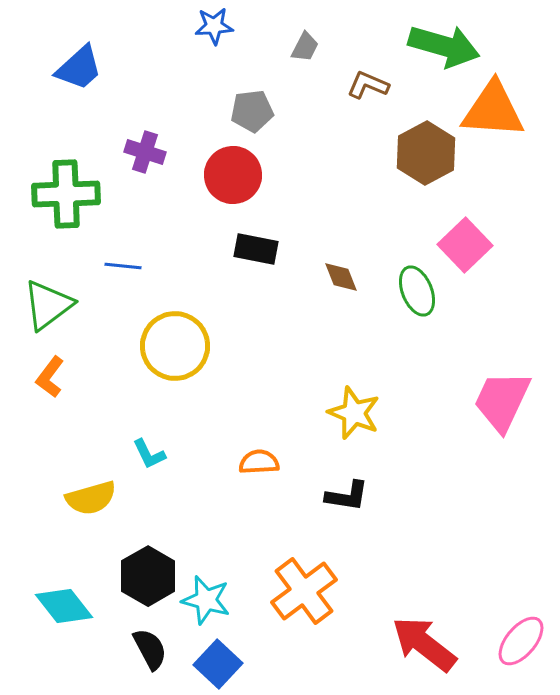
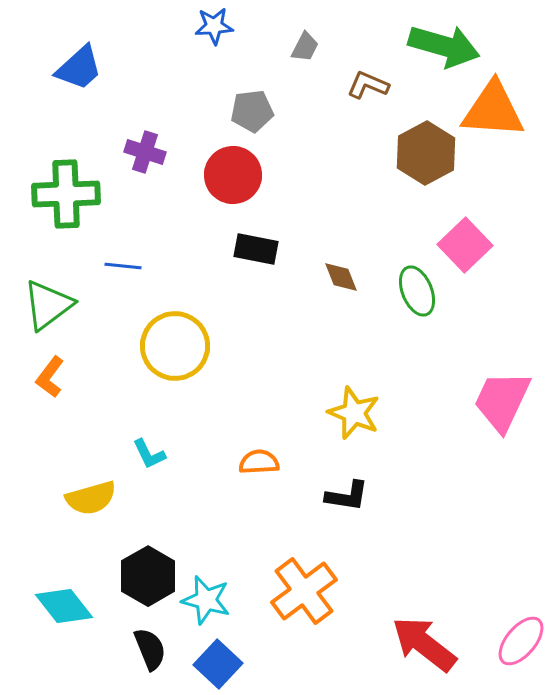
black semicircle: rotated 6 degrees clockwise
